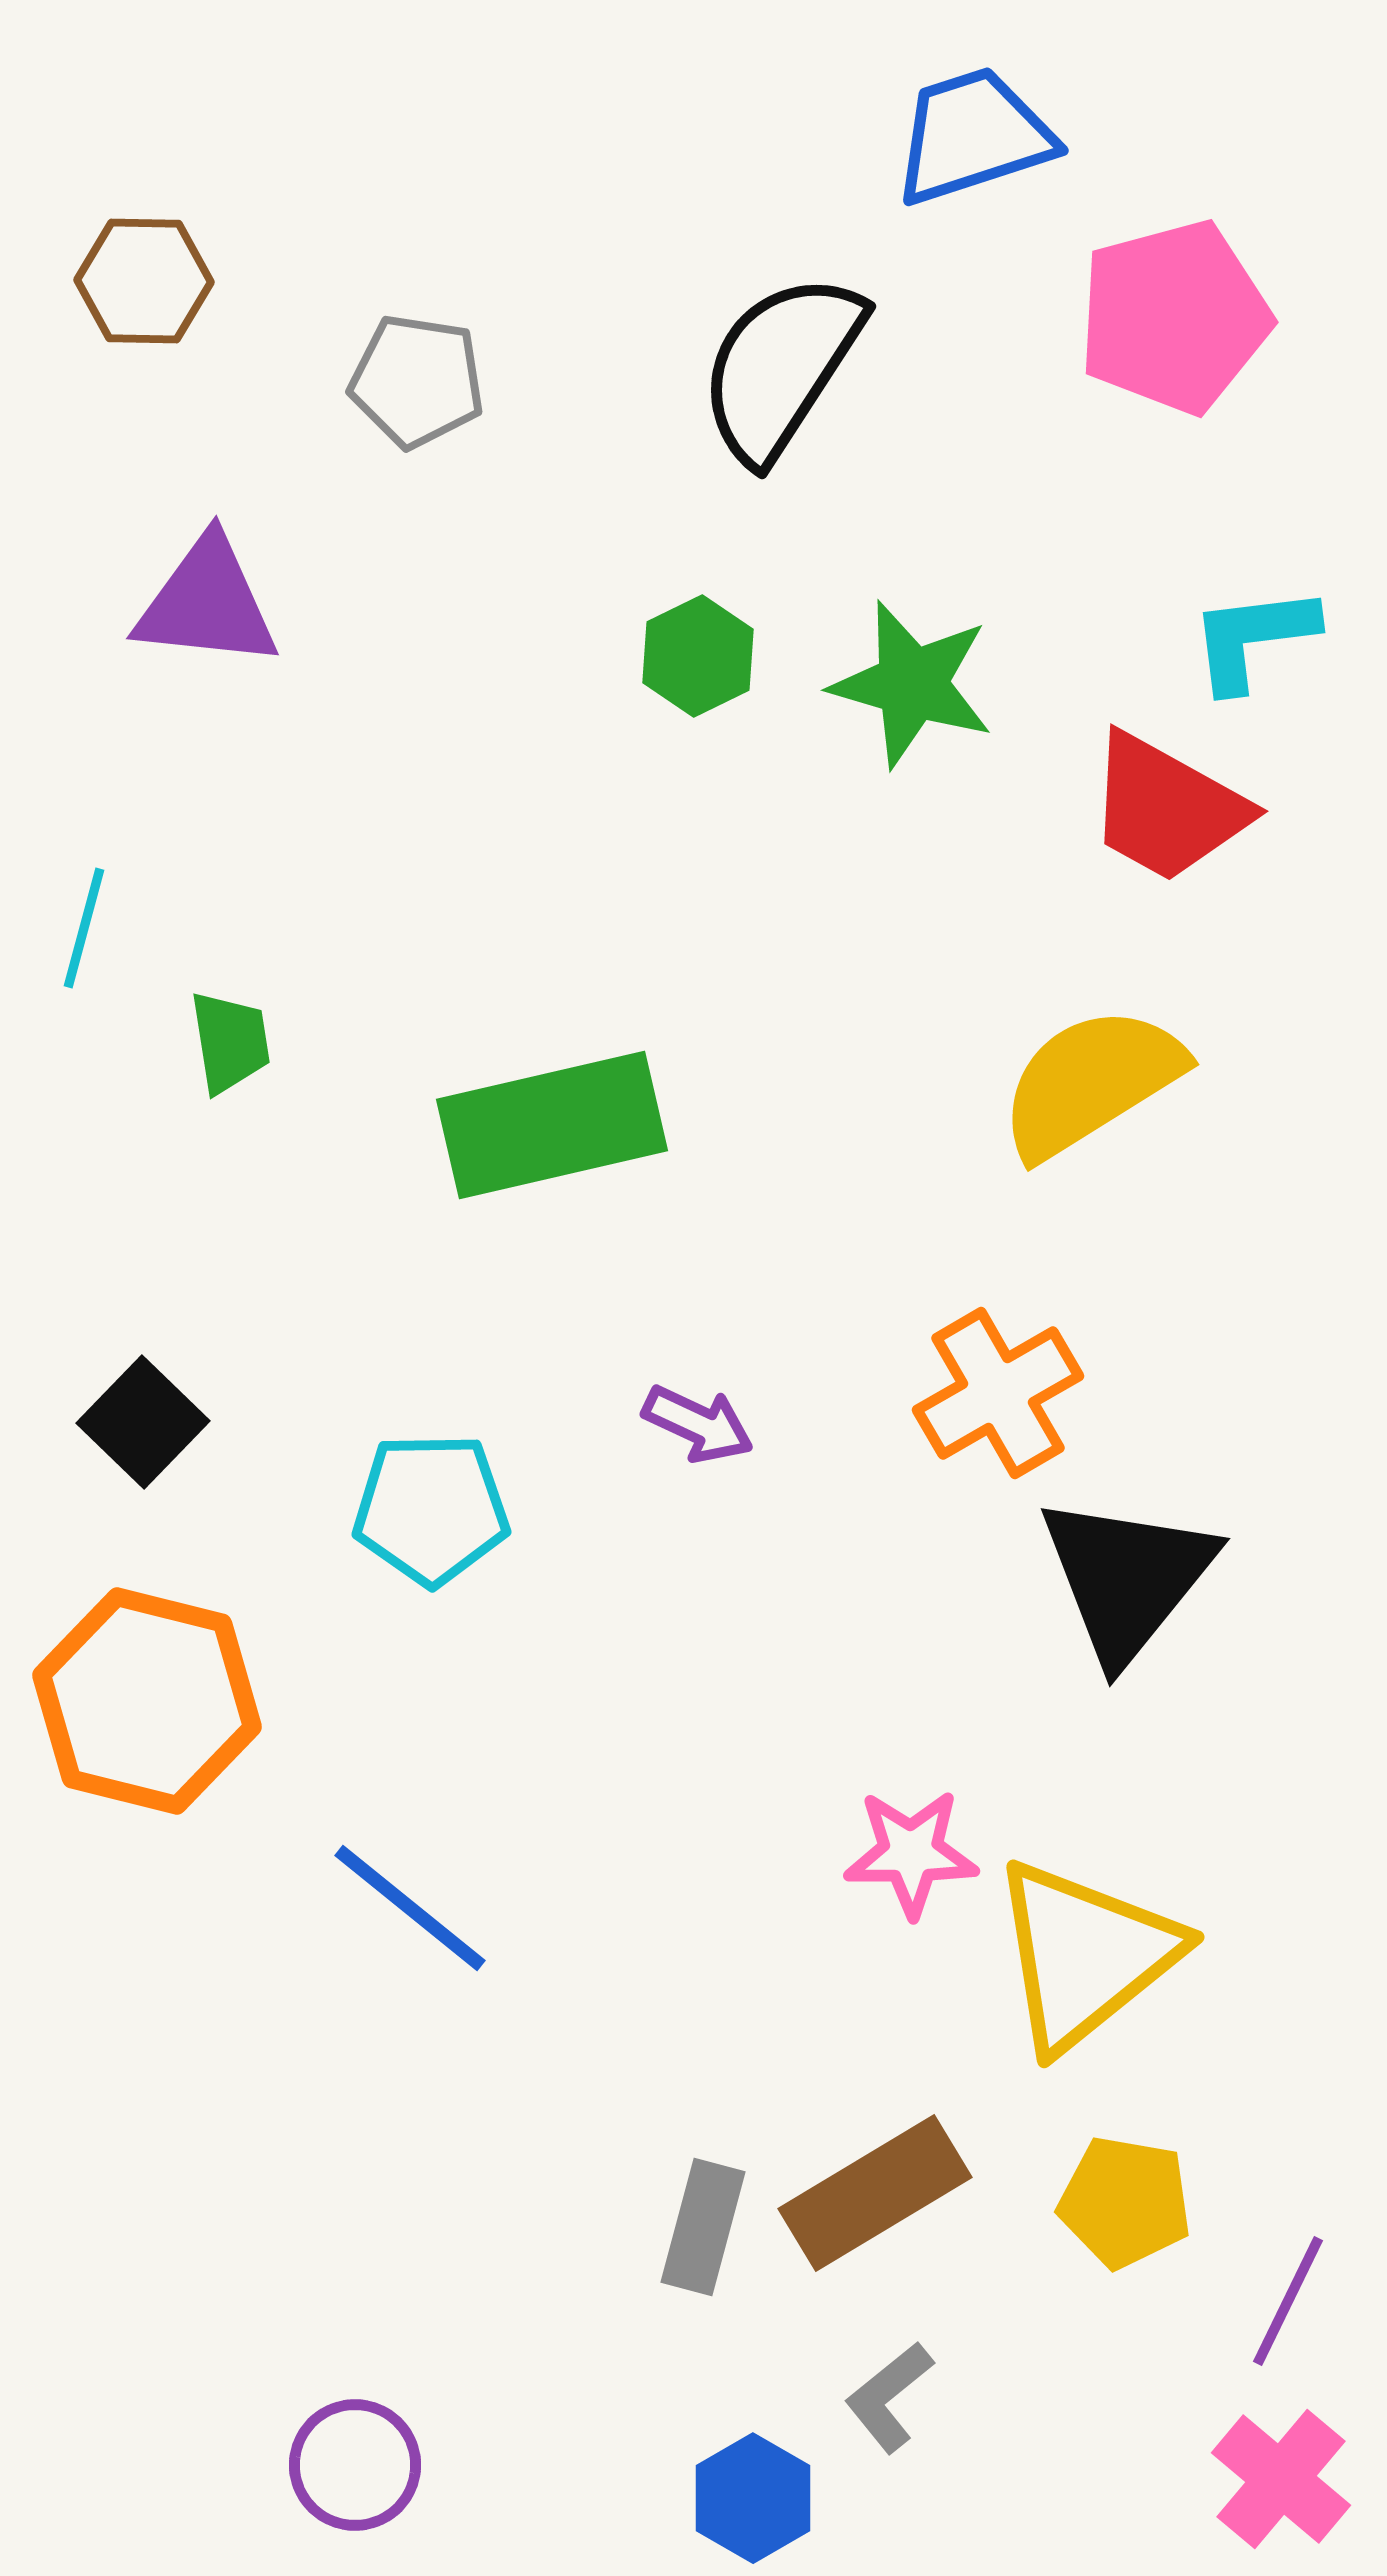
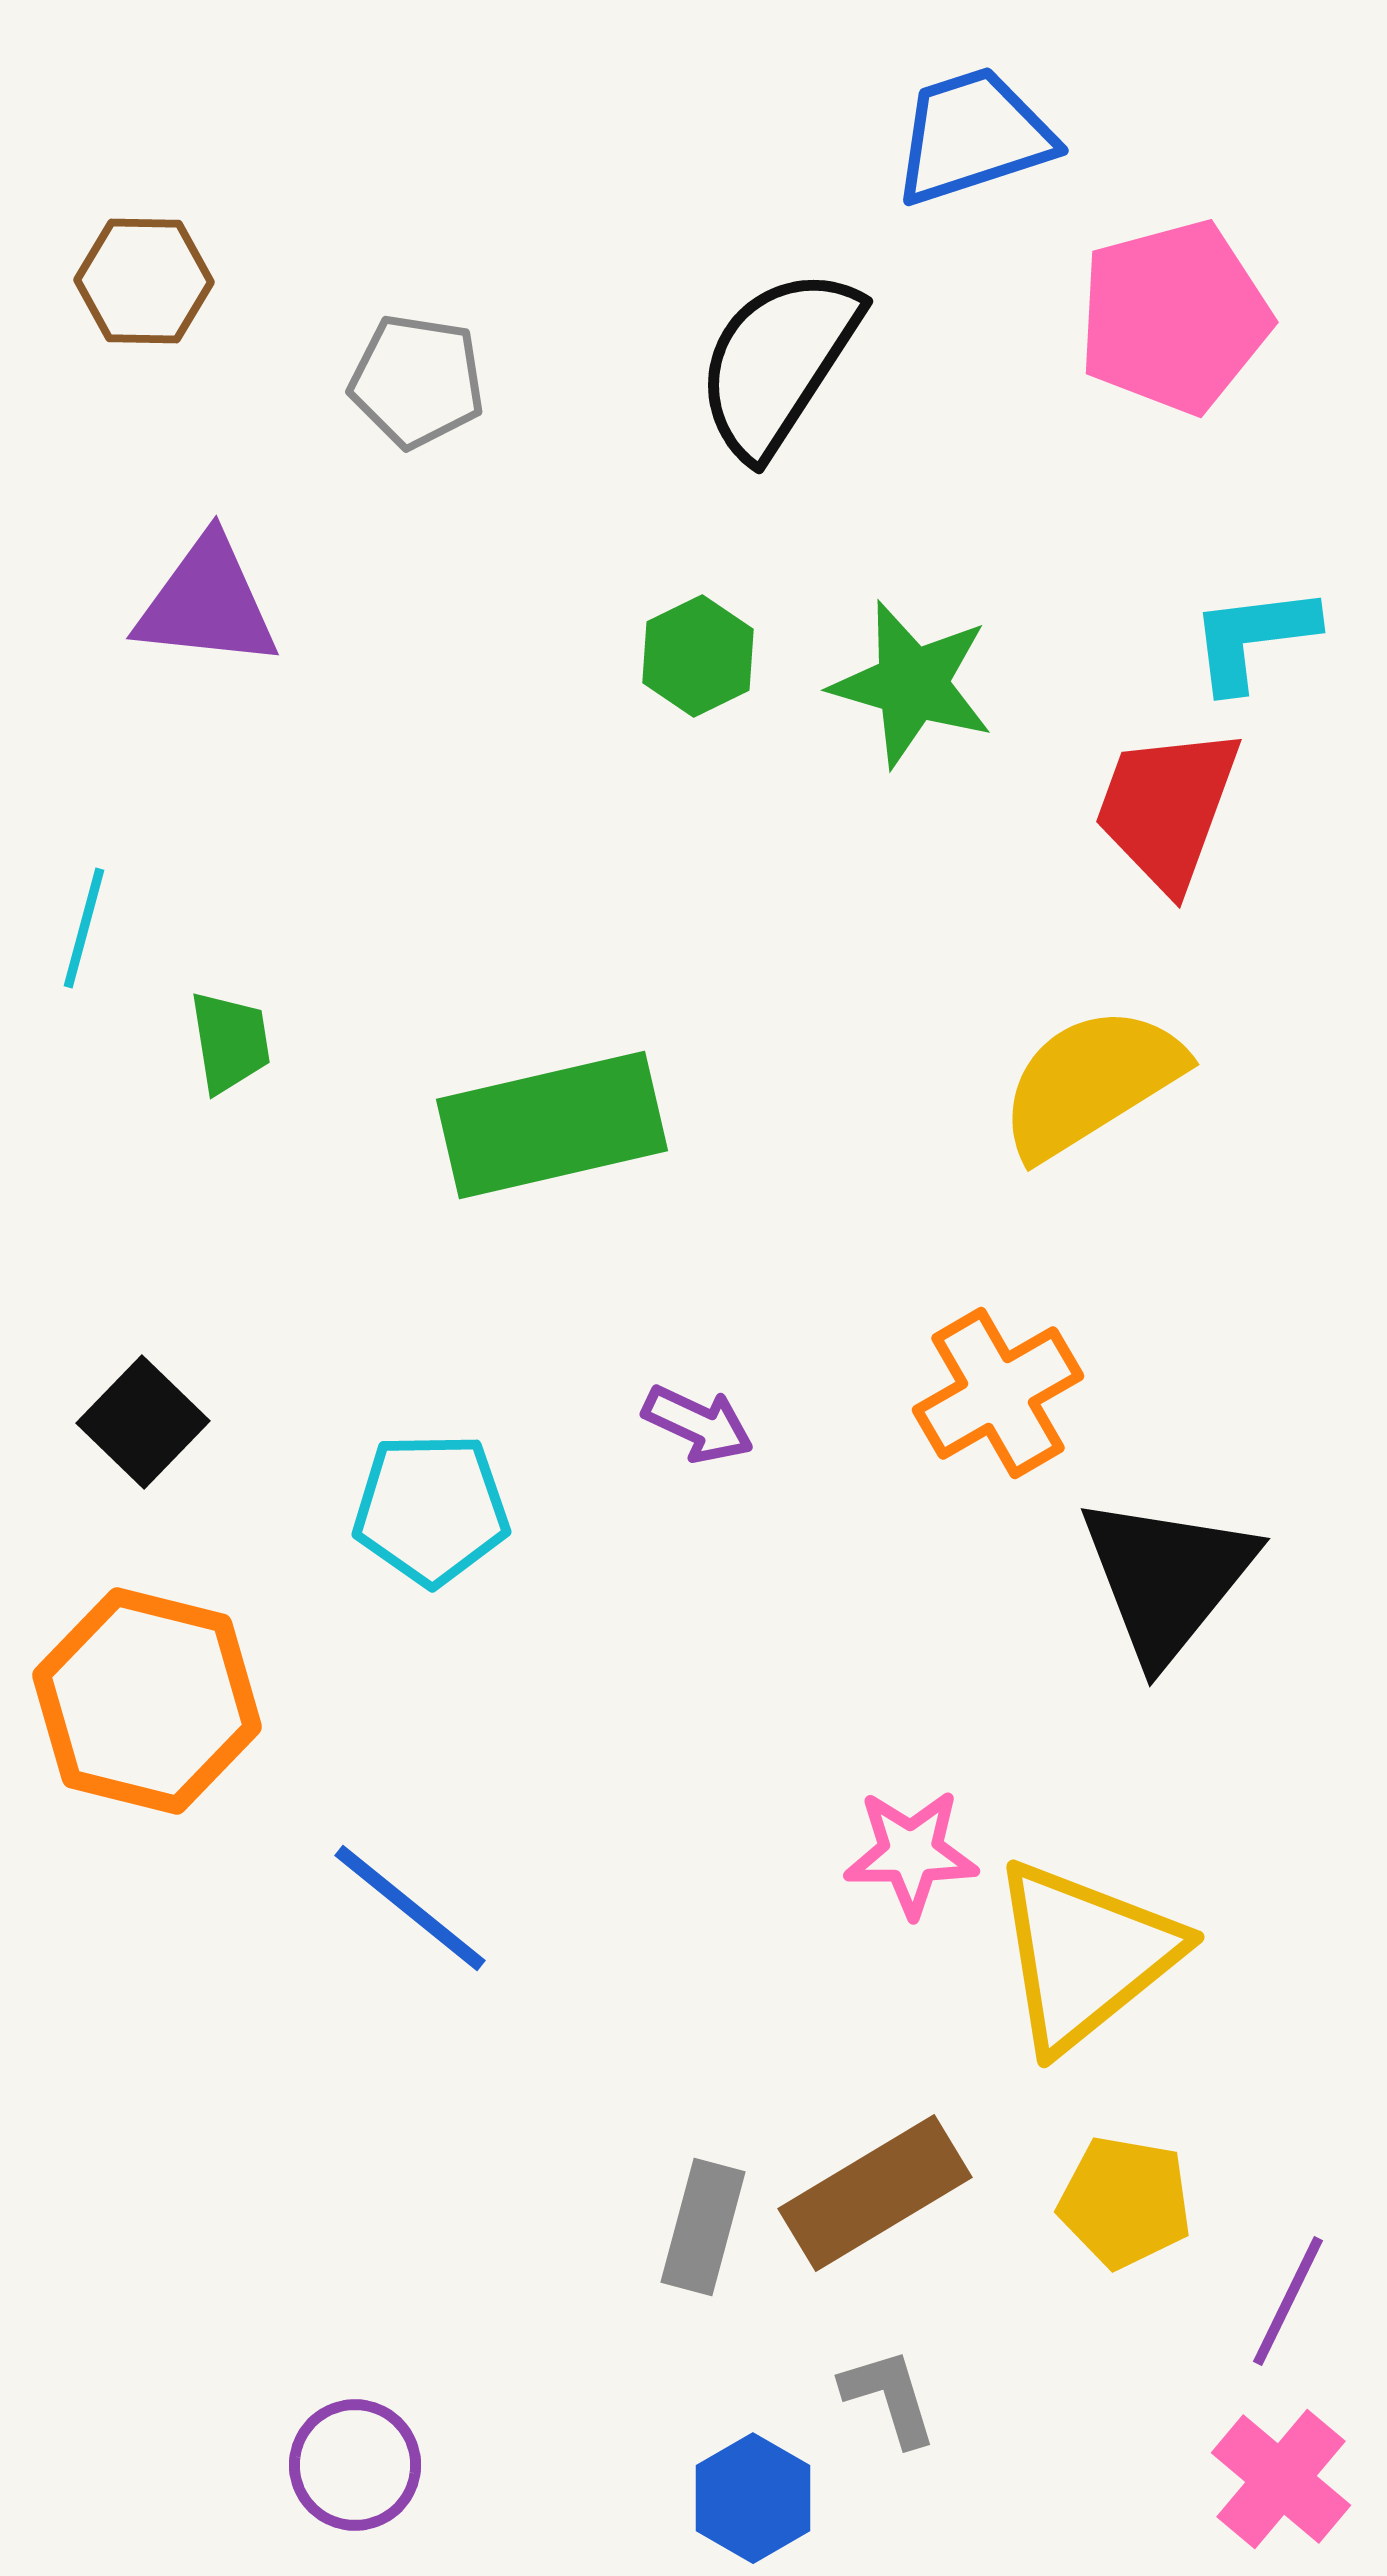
black semicircle: moved 3 px left, 5 px up
red trapezoid: rotated 81 degrees clockwise
black triangle: moved 40 px right
gray L-shape: rotated 112 degrees clockwise
